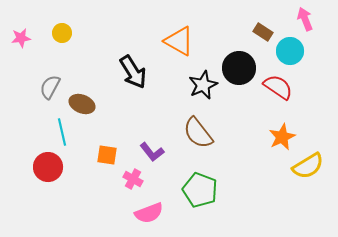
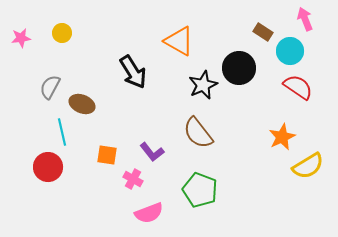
red semicircle: moved 20 px right
